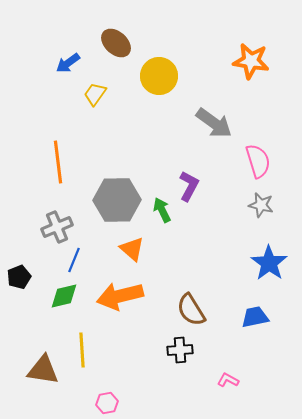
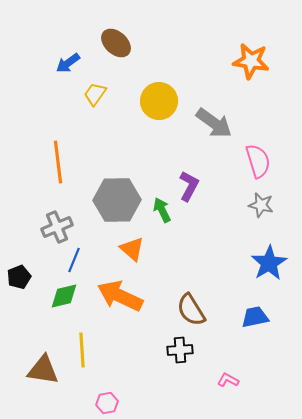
yellow circle: moved 25 px down
blue star: rotated 6 degrees clockwise
orange arrow: rotated 39 degrees clockwise
